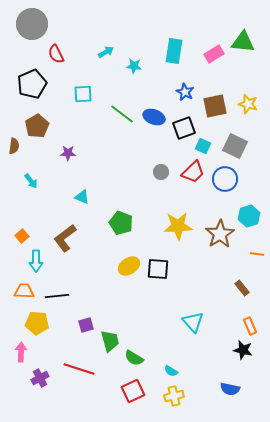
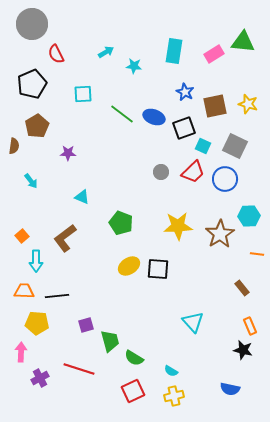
cyan hexagon at (249, 216): rotated 15 degrees clockwise
